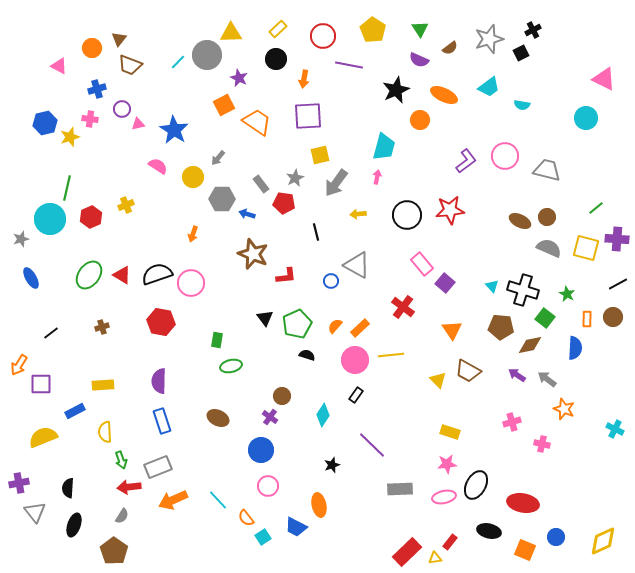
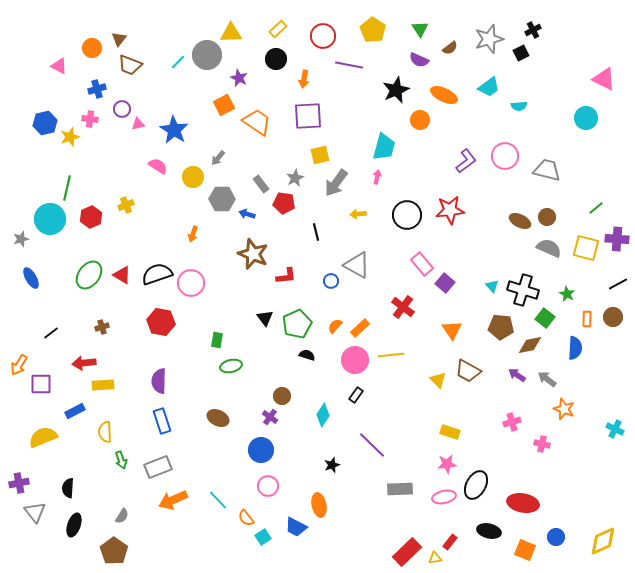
cyan semicircle at (522, 105): moved 3 px left, 1 px down; rotated 14 degrees counterclockwise
red arrow at (129, 487): moved 45 px left, 124 px up
